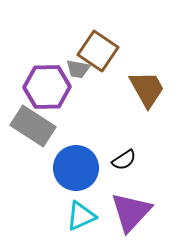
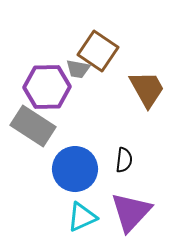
black semicircle: rotated 50 degrees counterclockwise
blue circle: moved 1 px left, 1 px down
cyan triangle: moved 1 px right, 1 px down
